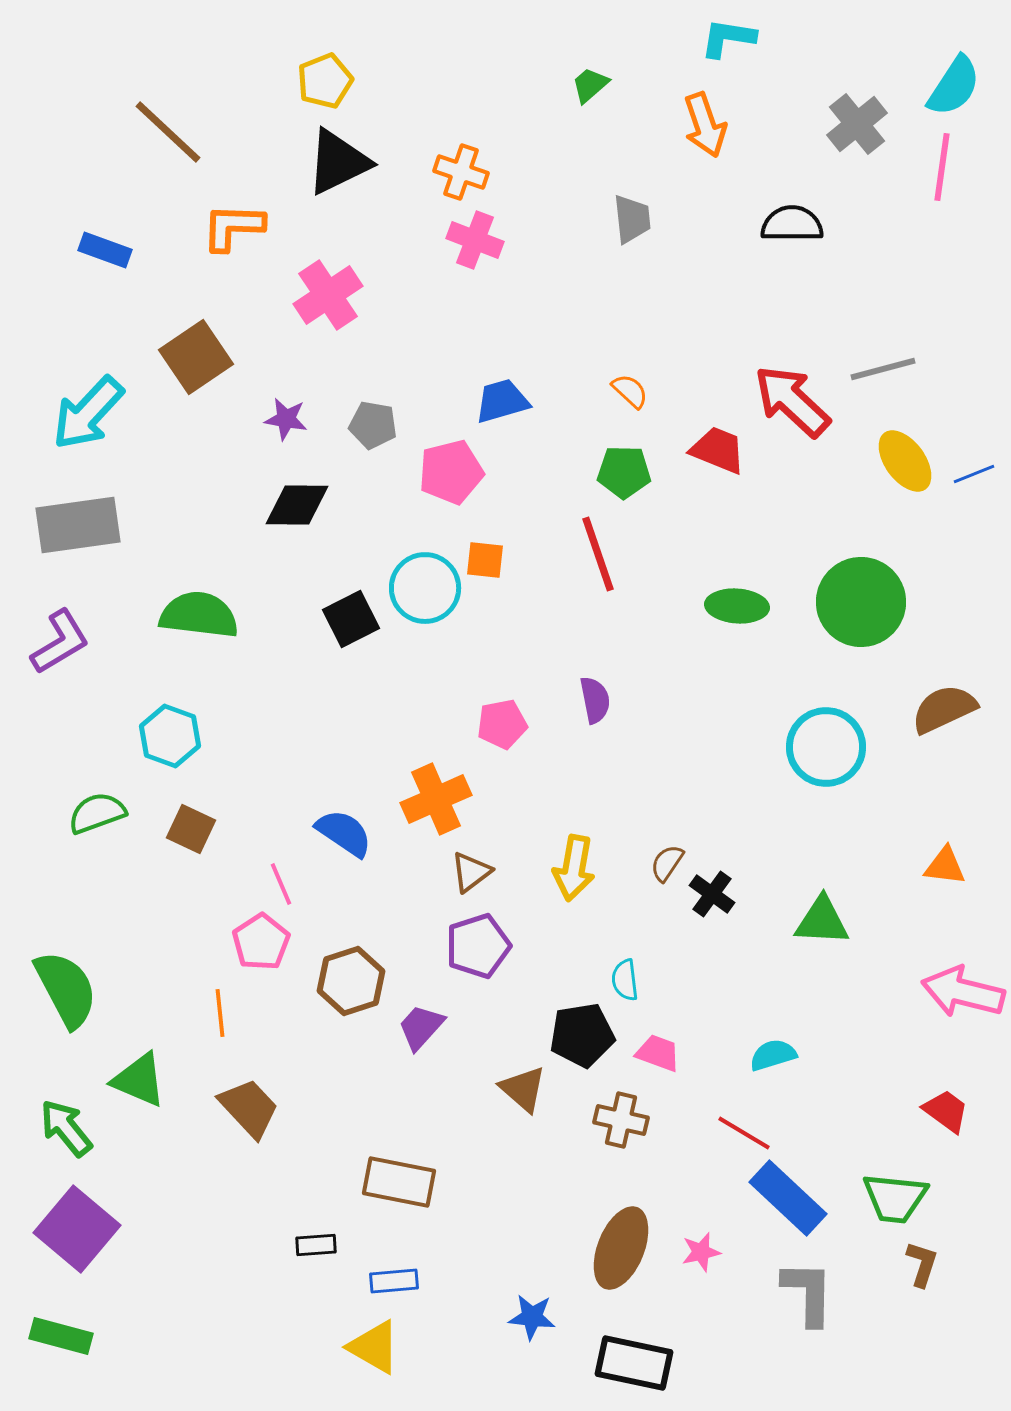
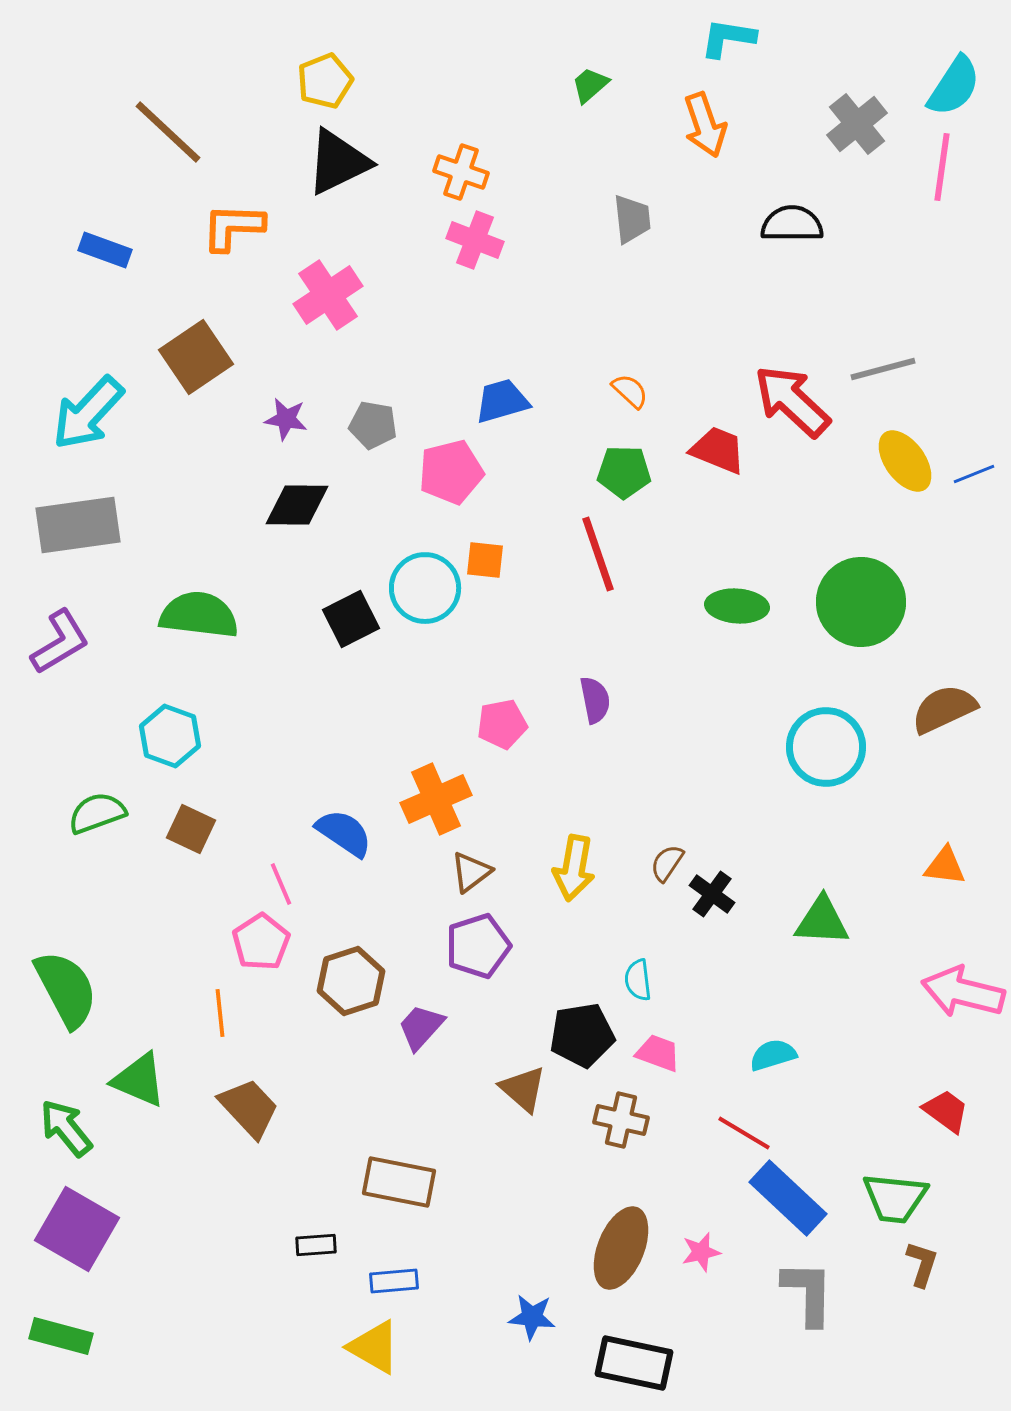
cyan semicircle at (625, 980): moved 13 px right
purple square at (77, 1229): rotated 10 degrees counterclockwise
